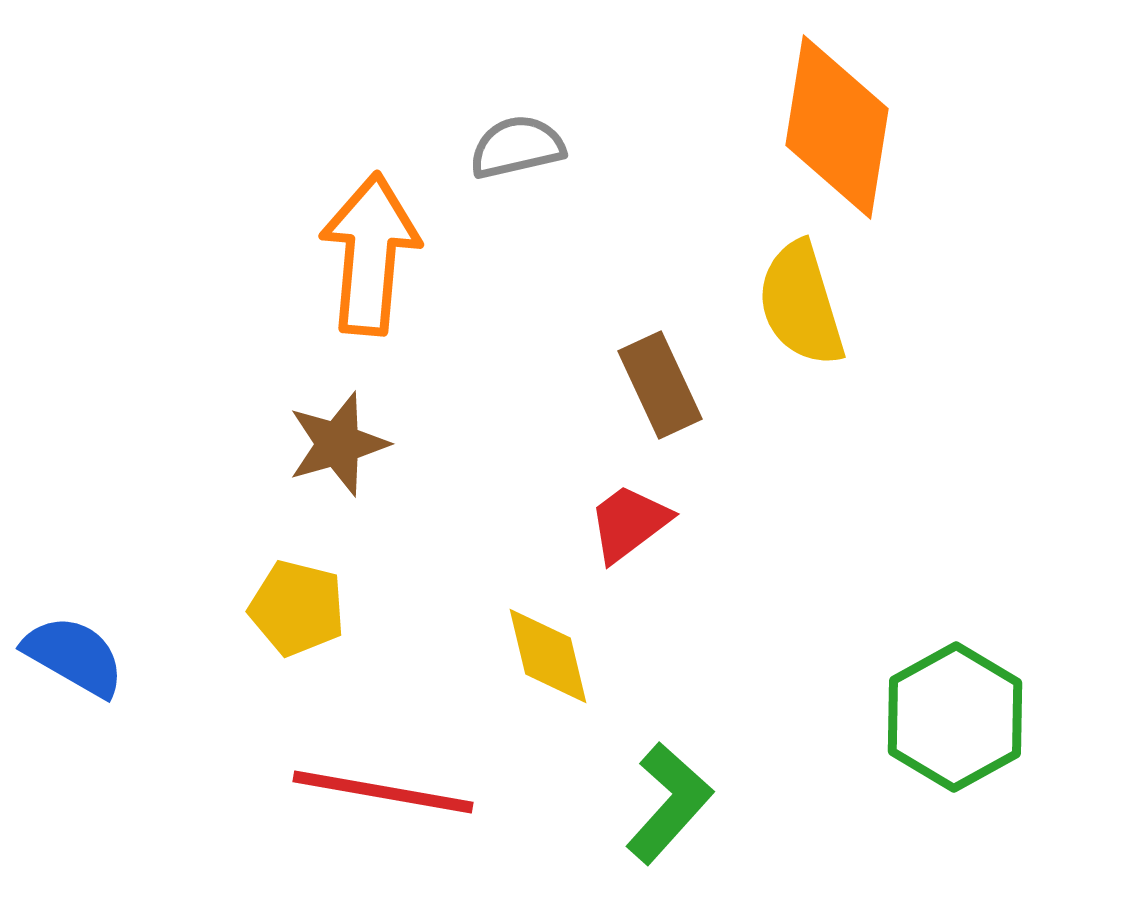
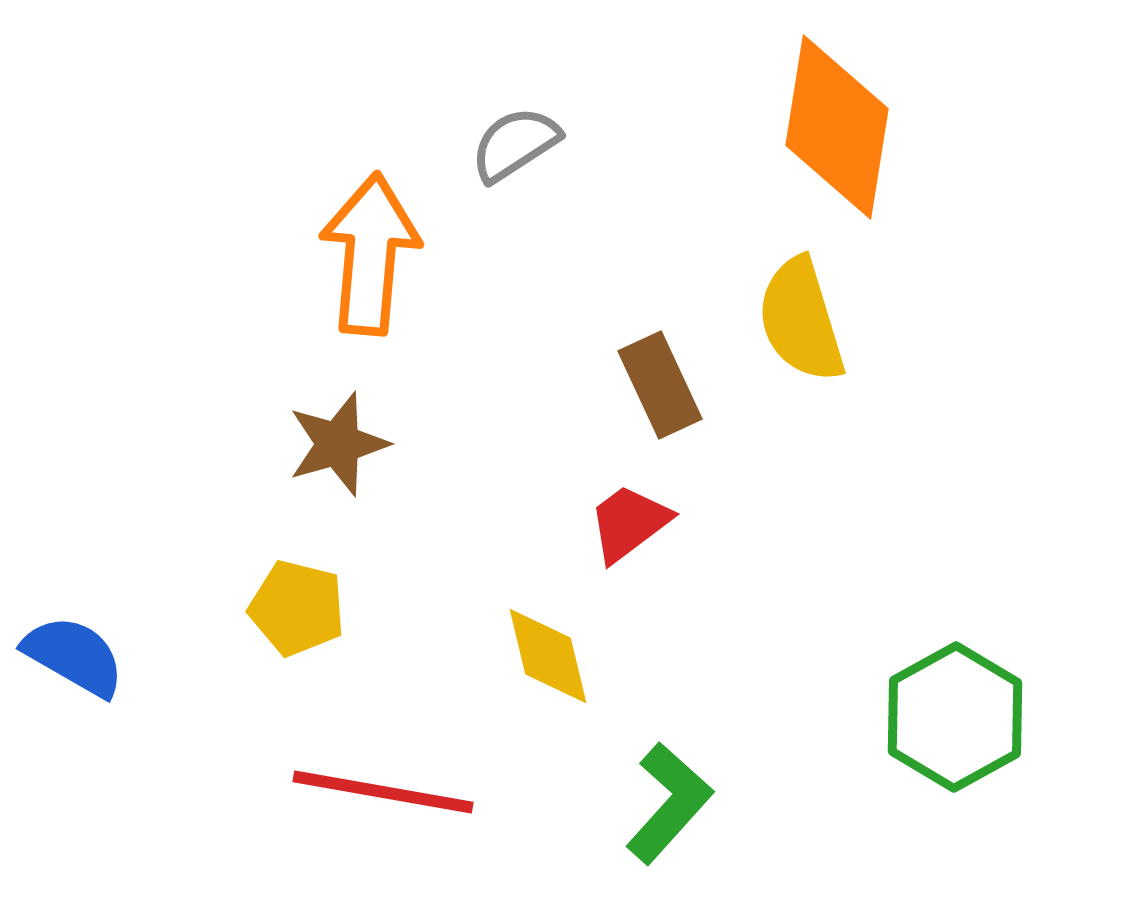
gray semicircle: moved 2 px left, 3 px up; rotated 20 degrees counterclockwise
yellow semicircle: moved 16 px down
